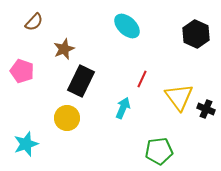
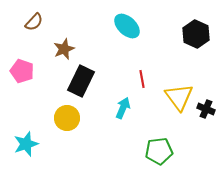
red line: rotated 36 degrees counterclockwise
